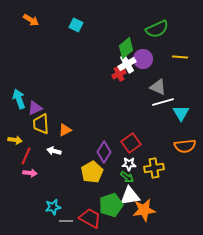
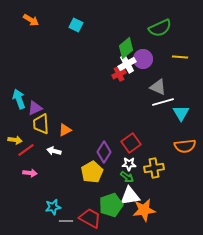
green semicircle: moved 3 px right, 1 px up
red line: moved 6 px up; rotated 30 degrees clockwise
